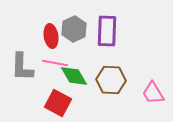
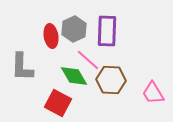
pink line: moved 33 px right, 3 px up; rotated 30 degrees clockwise
